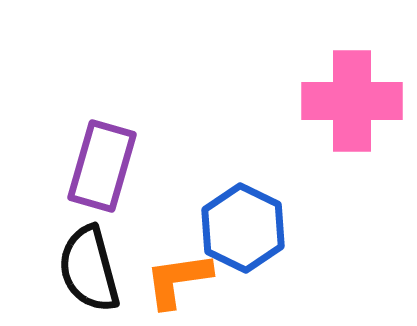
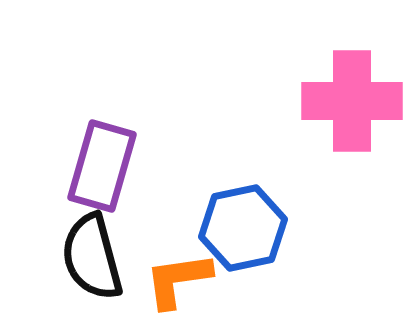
blue hexagon: rotated 22 degrees clockwise
black semicircle: moved 3 px right, 12 px up
